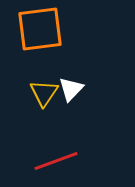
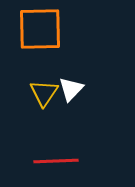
orange square: rotated 6 degrees clockwise
red line: rotated 18 degrees clockwise
